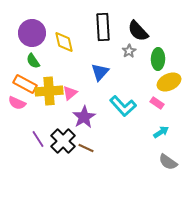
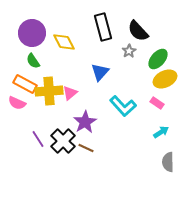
black rectangle: rotated 12 degrees counterclockwise
yellow diamond: rotated 15 degrees counterclockwise
green ellipse: rotated 40 degrees clockwise
yellow ellipse: moved 4 px left, 3 px up
purple star: moved 1 px right, 5 px down
gray semicircle: rotated 54 degrees clockwise
